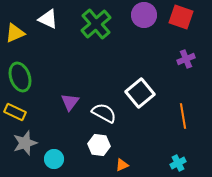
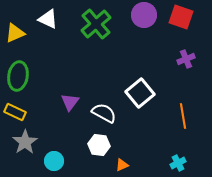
green ellipse: moved 2 px left, 1 px up; rotated 28 degrees clockwise
gray star: moved 1 px up; rotated 15 degrees counterclockwise
cyan circle: moved 2 px down
